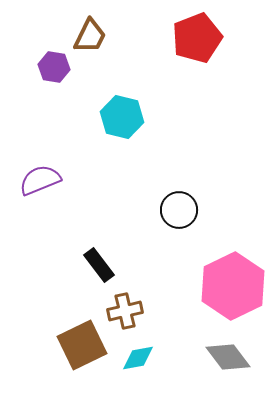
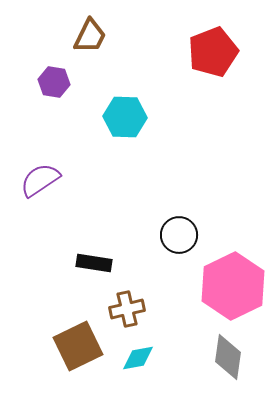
red pentagon: moved 16 px right, 14 px down
purple hexagon: moved 15 px down
cyan hexagon: moved 3 px right; rotated 12 degrees counterclockwise
purple semicircle: rotated 12 degrees counterclockwise
black circle: moved 25 px down
black rectangle: moved 5 px left, 2 px up; rotated 44 degrees counterclockwise
brown cross: moved 2 px right, 2 px up
brown square: moved 4 px left, 1 px down
gray diamond: rotated 45 degrees clockwise
